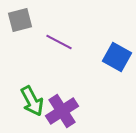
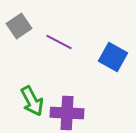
gray square: moved 1 px left, 6 px down; rotated 20 degrees counterclockwise
blue square: moved 4 px left
purple cross: moved 5 px right, 2 px down; rotated 36 degrees clockwise
